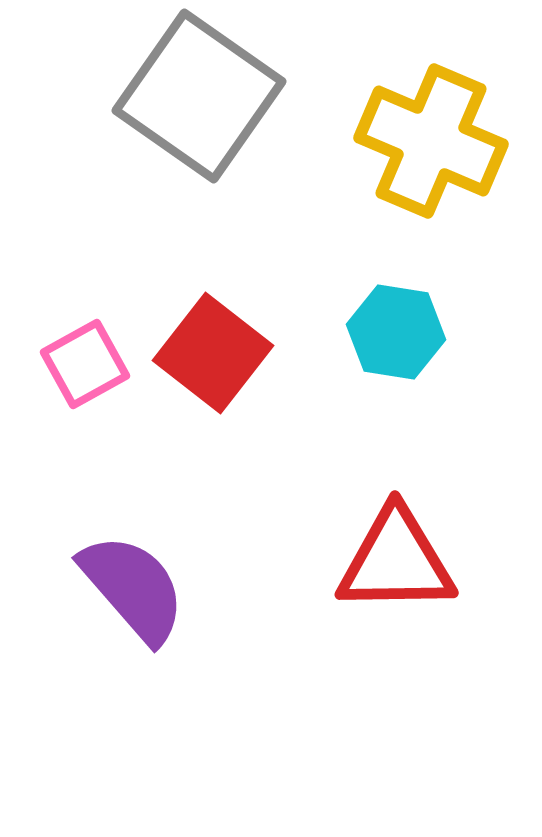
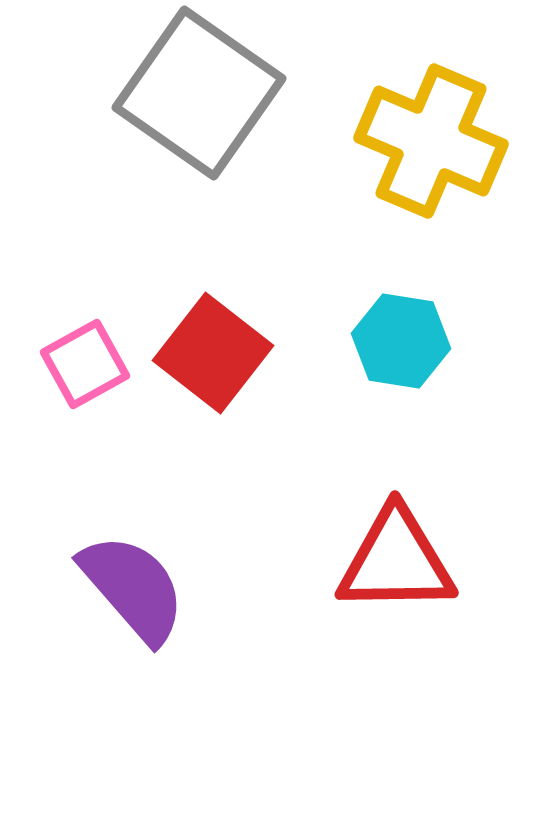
gray square: moved 3 px up
cyan hexagon: moved 5 px right, 9 px down
